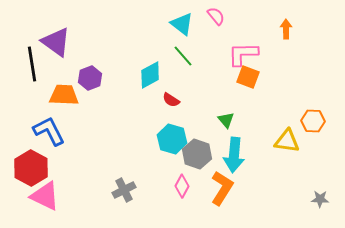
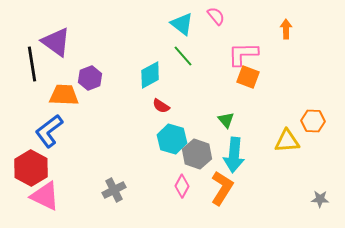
red semicircle: moved 10 px left, 6 px down
blue L-shape: rotated 100 degrees counterclockwise
yellow triangle: rotated 12 degrees counterclockwise
gray cross: moved 10 px left
